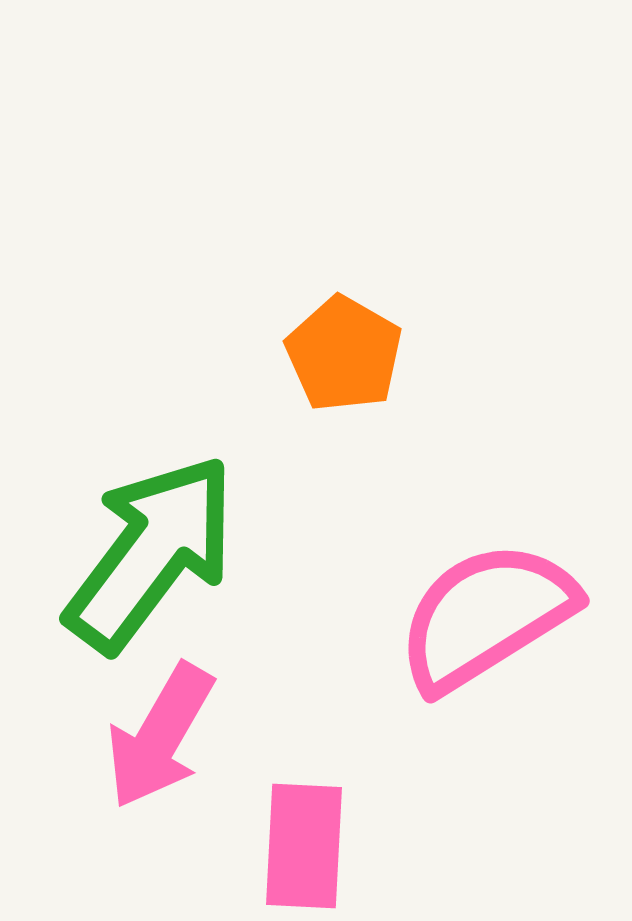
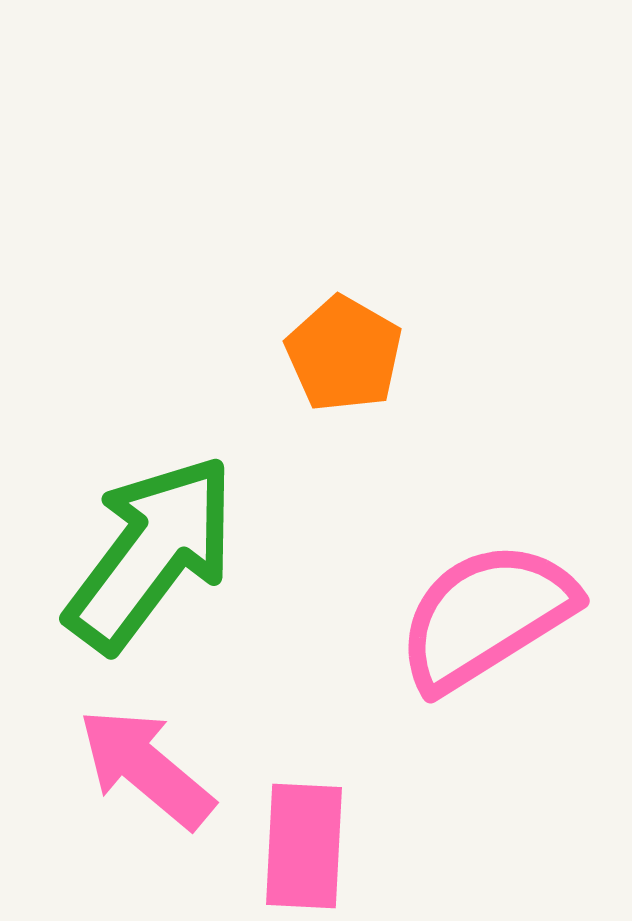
pink arrow: moved 14 px left, 32 px down; rotated 100 degrees clockwise
